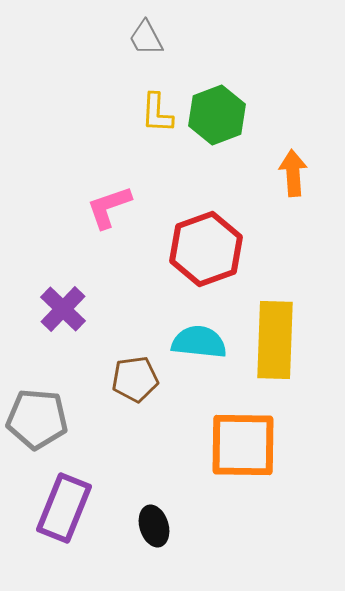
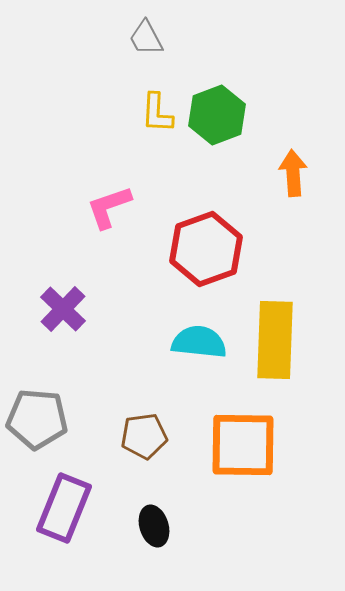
brown pentagon: moved 9 px right, 57 px down
